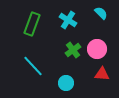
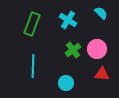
cyan line: rotated 45 degrees clockwise
